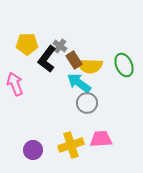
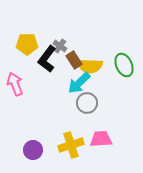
cyan arrow: rotated 80 degrees counterclockwise
